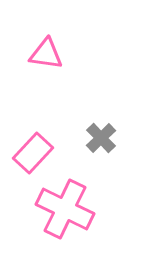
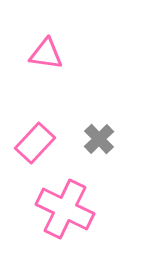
gray cross: moved 2 px left, 1 px down
pink rectangle: moved 2 px right, 10 px up
